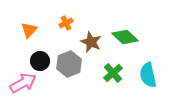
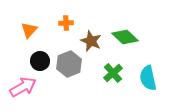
orange cross: rotated 24 degrees clockwise
brown star: moved 1 px up
cyan semicircle: moved 3 px down
pink arrow: moved 4 px down
